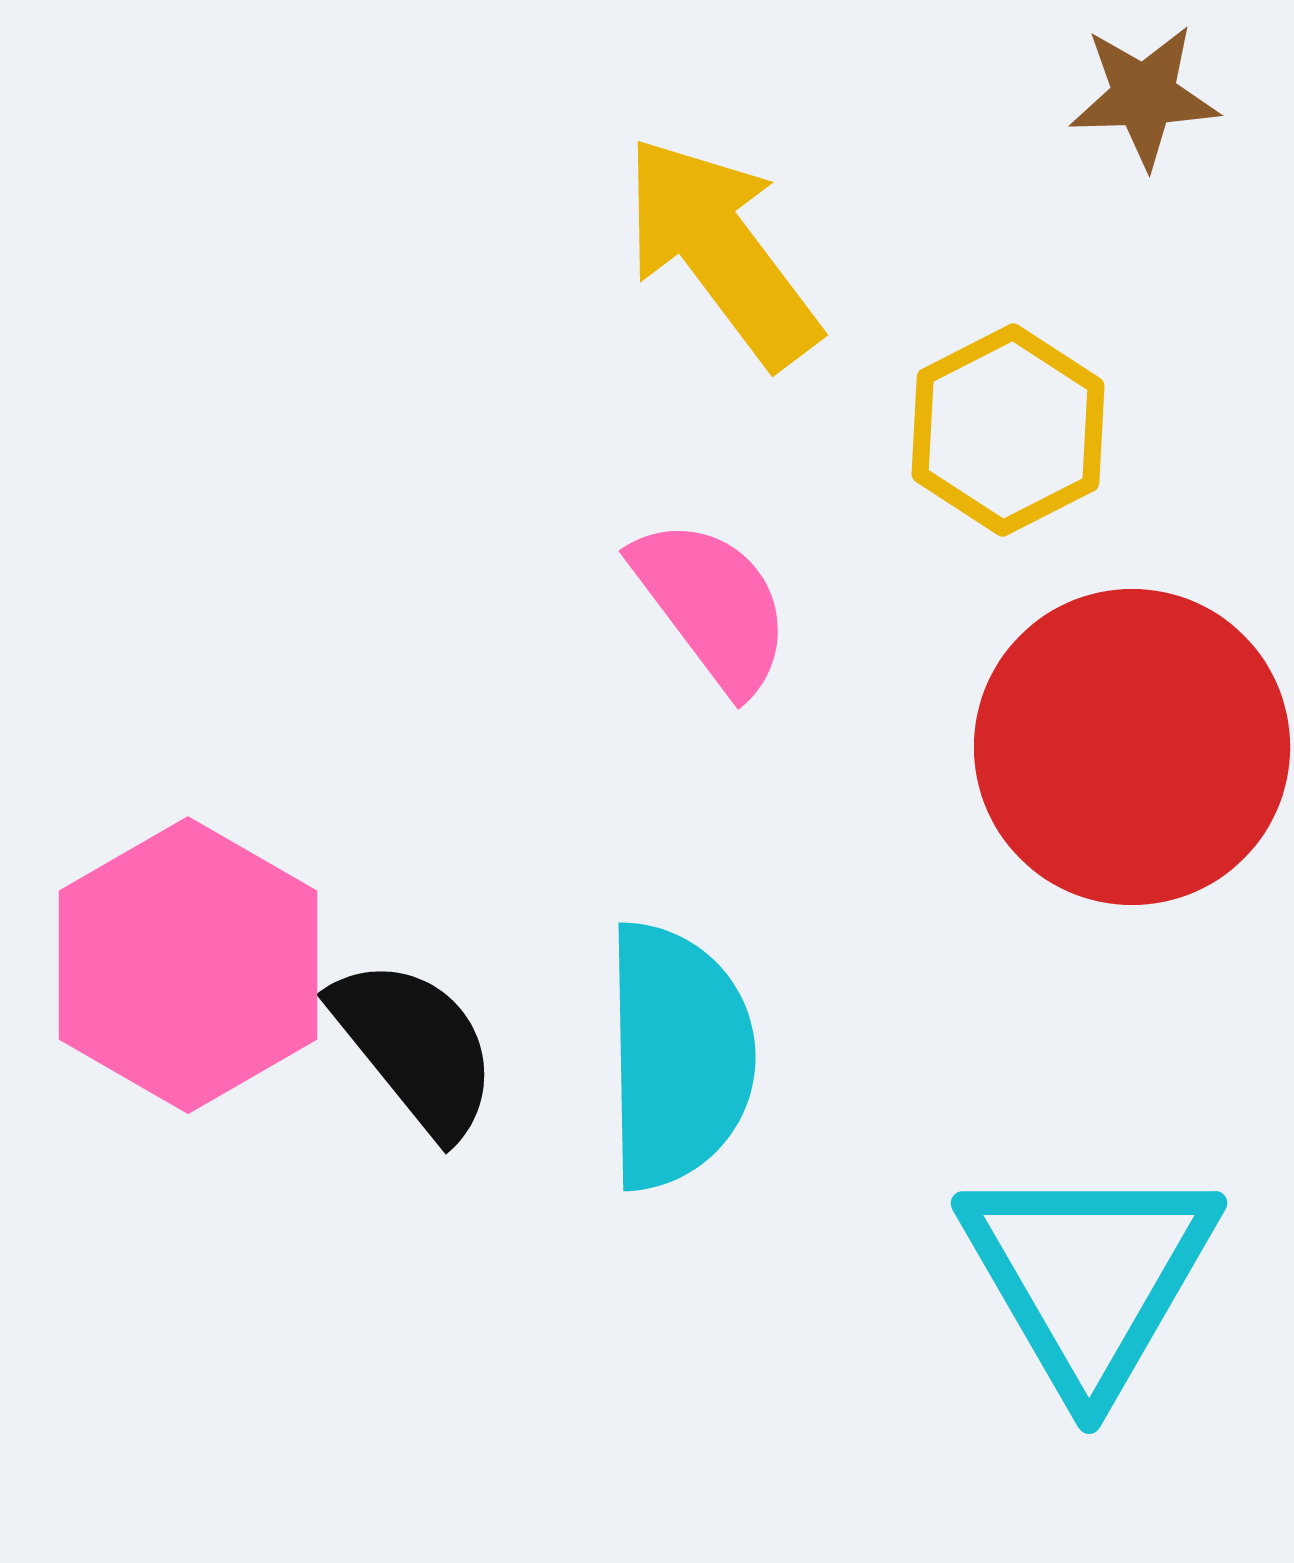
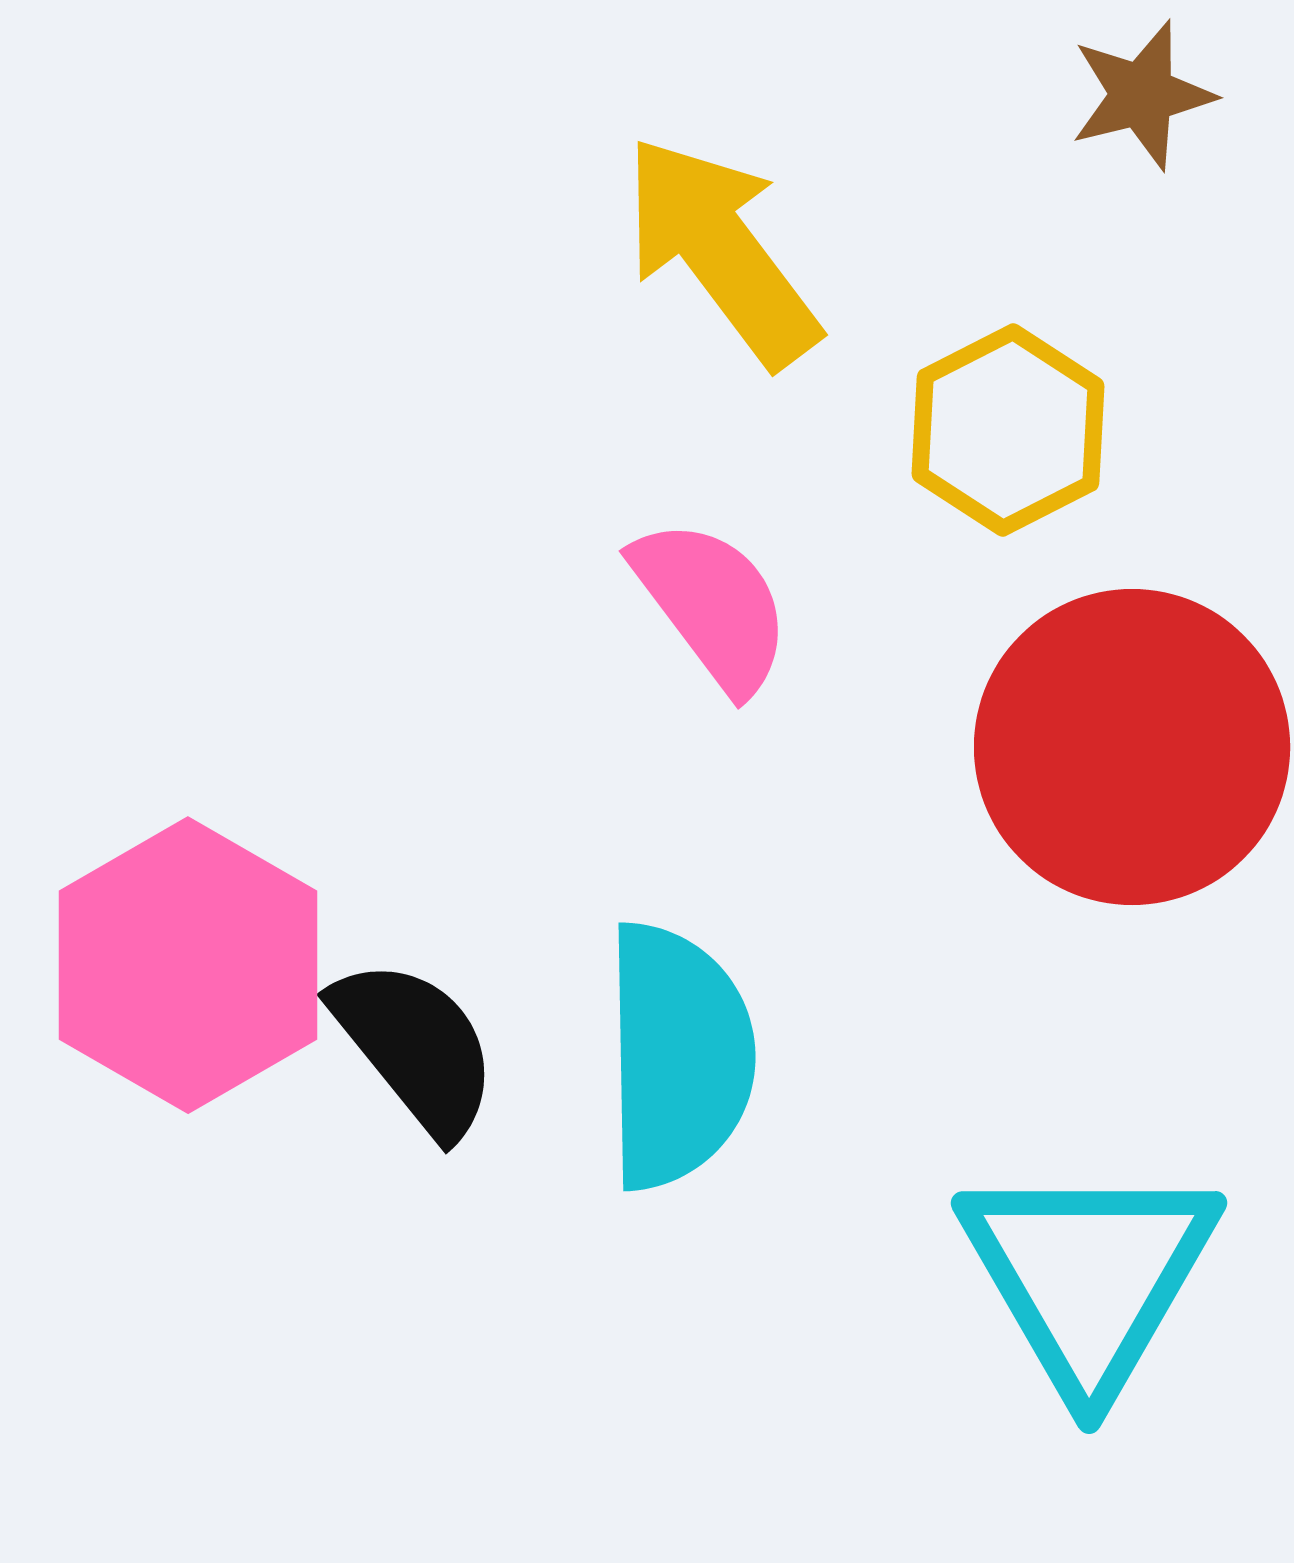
brown star: moved 2 px left, 1 px up; rotated 12 degrees counterclockwise
